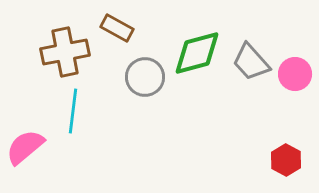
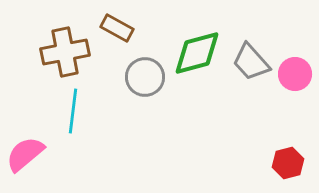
pink semicircle: moved 7 px down
red hexagon: moved 2 px right, 3 px down; rotated 16 degrees clockwise
